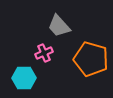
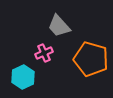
cyan hexagon: moved 1 px left, 1 px up; rotated 25 degrees counterclockwise
